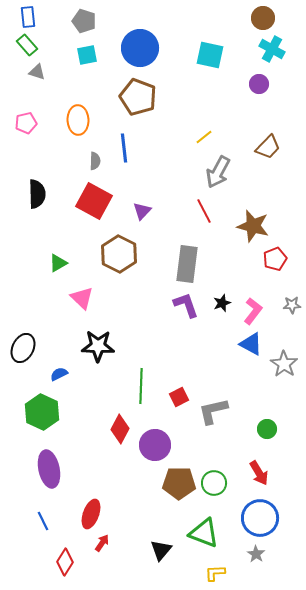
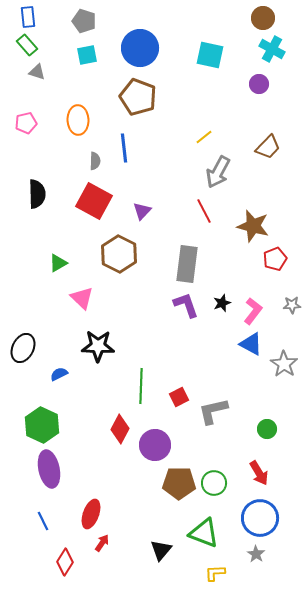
green hexagon at (42, 412): moved 13 px down
